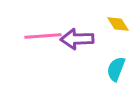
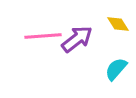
purple arrow: rotated 144 degrees clockwise
cyan semicircle: rotated 20 degrees clockwise
